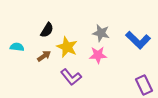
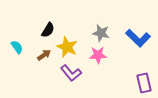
black semicircle: moved 1 px right
blue L-shape: moved 2 px up
cyan semicircle: rotated 48 degrees clockwise
brown arrow: moved 1 px up
purple L-shape: moved 4 px up
purple rectangle: moved 2 px up; rotated 12 degrees clockwise
